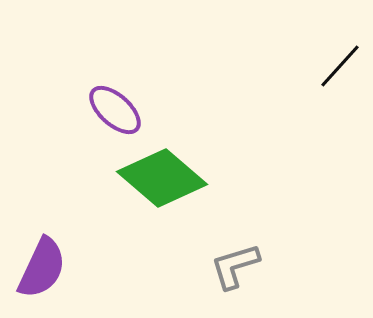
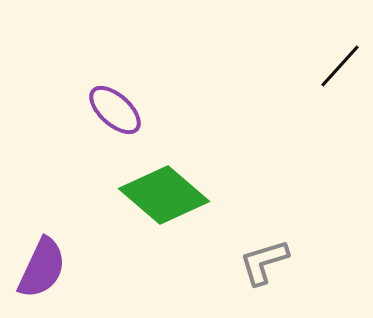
green diamond: moved 2 px right, 17 px down
gray L-shape: moved 29 px right, 4 px up
